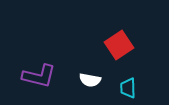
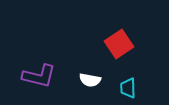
red square: moved 1 px up
